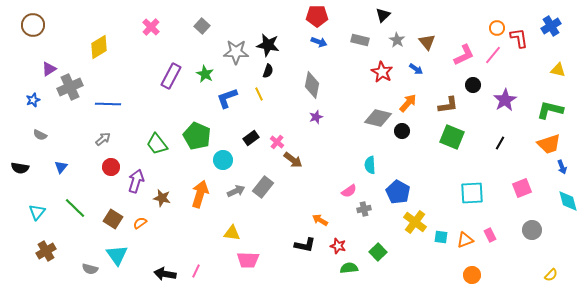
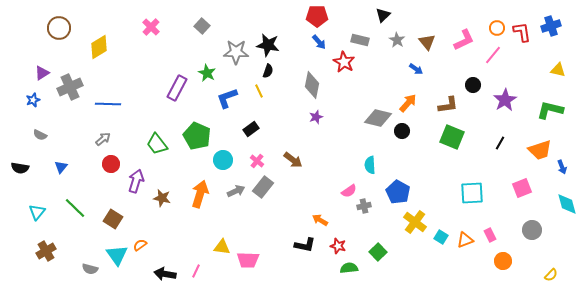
brown circle at (33, 25): moved 26 px right, 3 px down
blue cross at (551, 26): rotated 12 degrees clockwise
red L-shape at (519, 38): moved 3 px right, 6 px up
blue arrow at (319, 42): rotated 28 degrees clockwise
pink L-shape at (464, 55): moved 15 px up
purple triangle at (49, 69): moved 7 px left, 4 px down
red star at (382, 72): moved 38 px left, 10 px up
green star at (205, 74): moved 2 px right, 1 px up
purple rectangle at (171, 76): moved 6 px right, 12 px down
yellow line at (259, 94): moved 3 px up
black rectangle at (251, 138): moved 9 px up
pink cross at (277, 142): moved 20 px left, 19 px down
orange trapezoid at (549, 144): moved 9 px left, 6 px down
red circle at (111, 167): moved 3 px up
cyan diamond at (568, 201): moved 1 px left, 3 px down
gray cross at (364, 209): moved 3 px up
orange semicircle at (140, 223): moved 22 px down
yellow triangle at (232, 233): moved 10 px left, 14 px down
cyan square at (441, 237): rotated 24 degrees clockwise
orange circle at (472, 275): moved 31 px right, 14 px up
